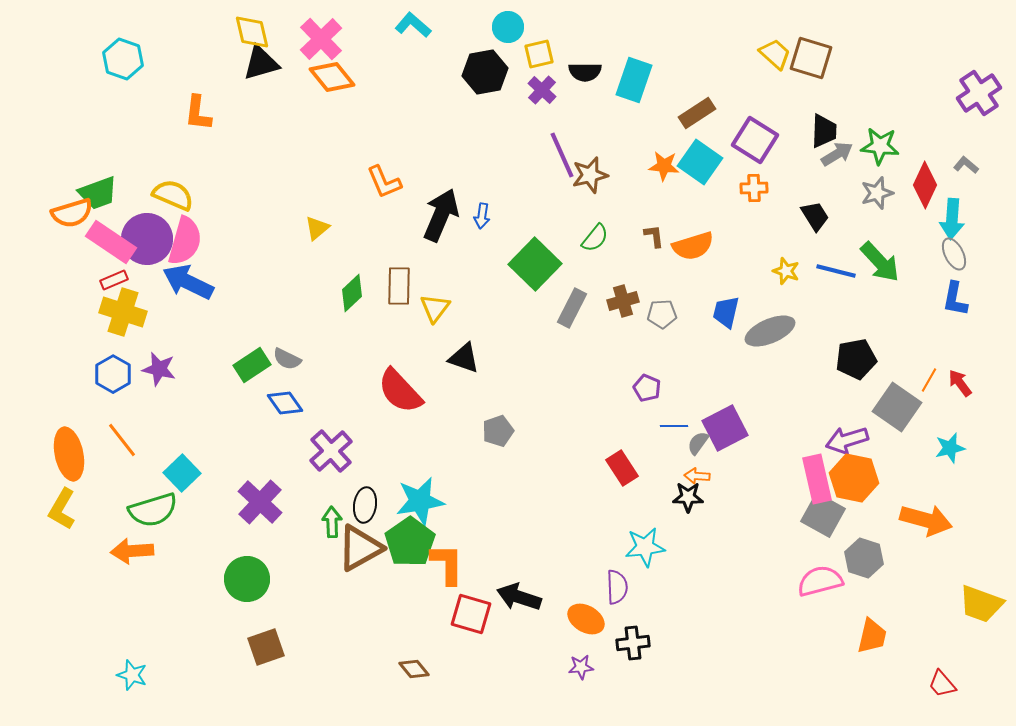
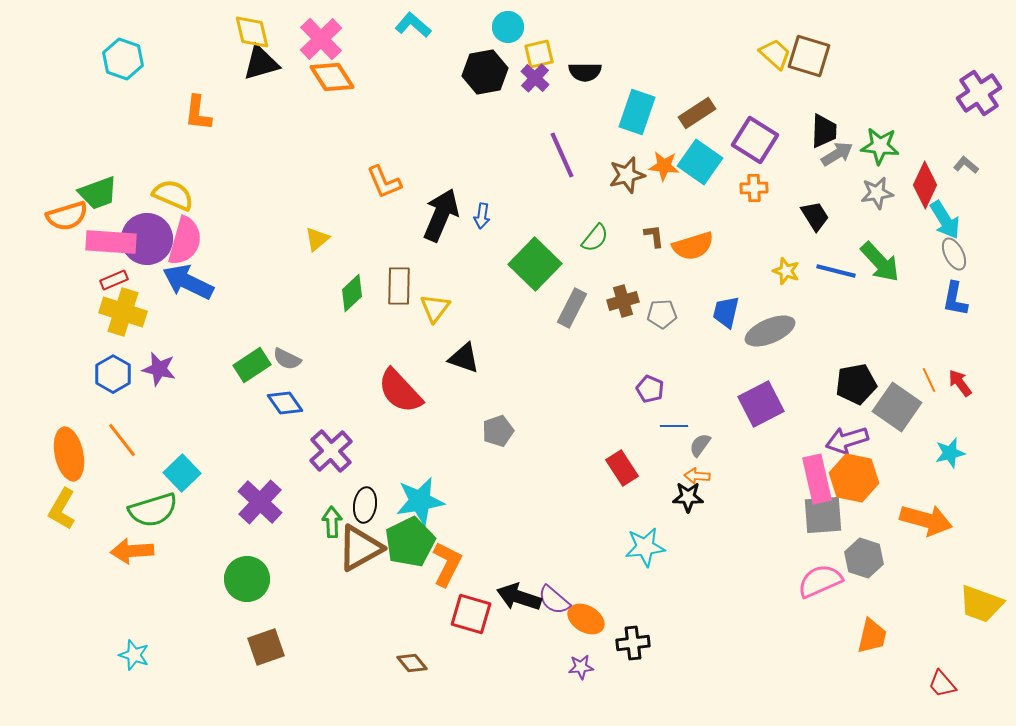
brown square at (811, 58): moved 2 px left, 2 px up
orange diamond at (332, 77): rotated 6 degrees clockwise
cyan rectangle at (634, 80): moved 3 px right, 32 px down
purple cross at (542, 90): moved 7 px left, 12 px up
brown star at (590, 175): moved 37 px right
gray star at (877, 193): rotated 8 degrees clockwise
orange semicircle at (72, 213): moved 5 px left, 3 px down
cyan arrow at (952, 219): moved 7 px left, 1 px down; rotated 36 degrees counterclockwise
yellow triangle at (317, 228): moved 11 px down
pink rectangle at (111, 242): rotated 30 degrees counterclockwise
black pentagon at (856, 359): moved 25 px down
orange line at (929, 380): rotated 55 degrees counterclockwise
purple pentagon at (647, 388): moved 3 px right, 1 px down
purple square at (725, 428): moved 36 px right, 24 px up
gray semicircle at (698, 443): moved 2 px right, 2 px down
cyan star at (950, 448): moved 5 px down
gray square at (823, 515): rotated 33 degrees counterclockwise
green pentagon at (410, 542): rotated 9 degrees clockwise
orange L-shape at (447, 564): rotated 27 degrees clockwise
pink semicircle at (820, 581): rotated 9 degrees counterclockwise
purple semicircle at (617, 587): moved 63 px left, 13 px down; rotated 132 degrees clockwise
brown diamond at (414, 669): moved 2 px left, 6 px up
cyan star at (132, 675): moved 2 px right, 20 px up
